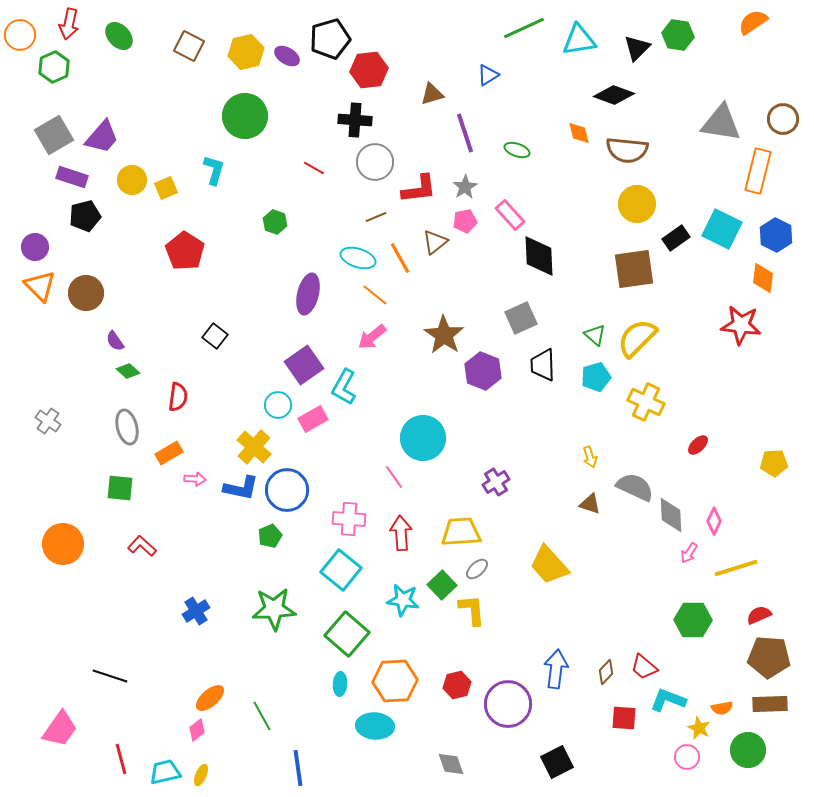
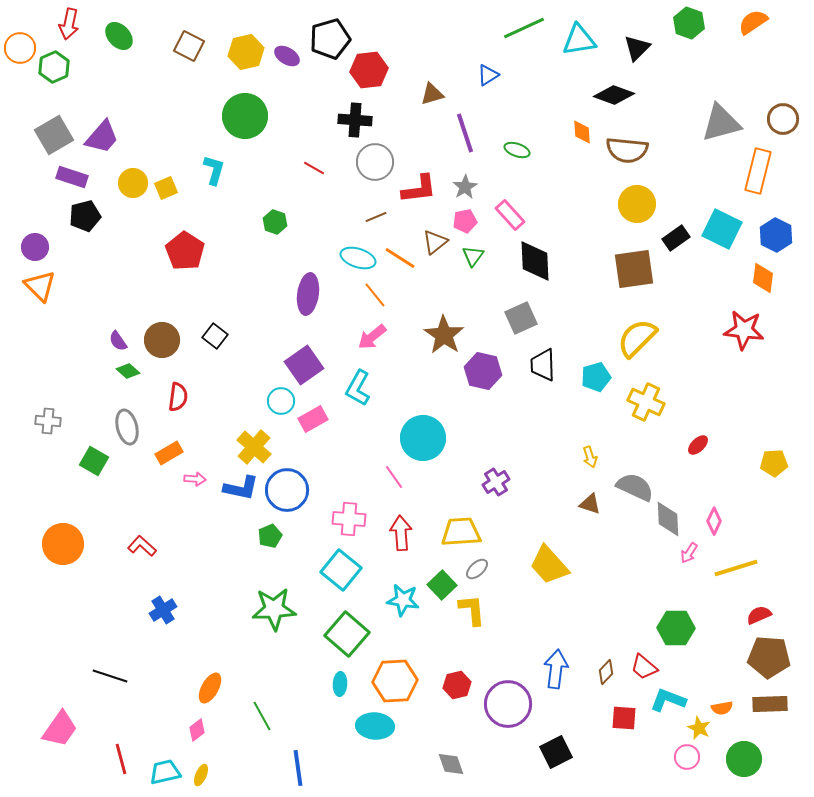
orange circle at (20, 35): moved 13 px down
green hexagon at (678, 35): moved 11 px right, 12 px up; rotated 12 degrees clockwise
gray triangle at (721, 123): rotated 24 degrees counterclockwise
orange diamond at (579, 133): moved 3 px right, 1 px up; rotated 10 degrees clockwise
yellow circle at (132, 180): moved 1 px right, 3 px down
black diamond at (539, 256): moved 4 px left, 5 px down
orange line at (400, 258): rotated 28 degrees counterclockwise
brown circle at (86, 293): moved 76 px right, 47 px down
purple ellipse at (308, 294): rotated 6 degrees counterclockwise
orange line at (375, 295): rotated 12 degrees clockwise
red star at (741, 325): moved 3 px right, 5 px down
green triangle at (595, 335): moved 122 px left, 79 px up; rotated 25 degrees clockwise
purple semicircle at (115, 341): moved 3 px right
purple hexagon at (483, 371): rotated 9 degrees counterclockwise
cyan L-shape at (344, 387): moved 14 px right, 1 px down
cyan circle at (278, 405): moved 3 px right, 4 px up
gray cross at (48, 421): rotated 30 degrees counterclockwise
green square at (120, 488): moved 26 px left, 27 px up; rotated 24 degrees clockwise
gray diamond at (671, 515): moved 3 px left, 4 px down
blue cross at (196, 611): moved 33 px left, 1 px up
green hexagon at (693, 620): moved 17 px left, 8 px down
orange ellipse at (210, 698): moved 10 px up; rotated 20 degrees counterclockwise
green circle at (748, 750): moved 4 px left, 9 px down
black square at (557, 762): moved 1 px left, 10 px up
